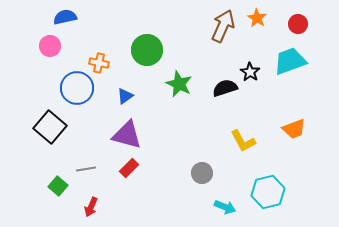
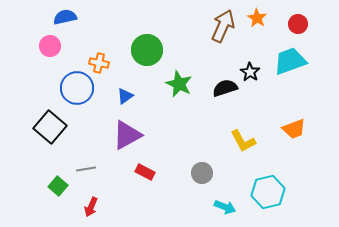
purple triangle: rotated 44 degrees counterclockwise
red rectangle: moved 16 px right, 4 px down; rotated 72 degrees clockwise
